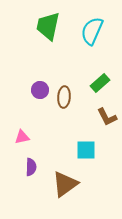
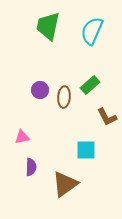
green rectangle: moved 10 px left, 2 px down
